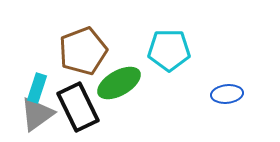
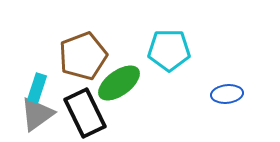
brown pentagon: moved 5 px down
green ellipse: rotated 6 degrees counterclockwise
black rectangle: moved 7 px right, 6 px down
